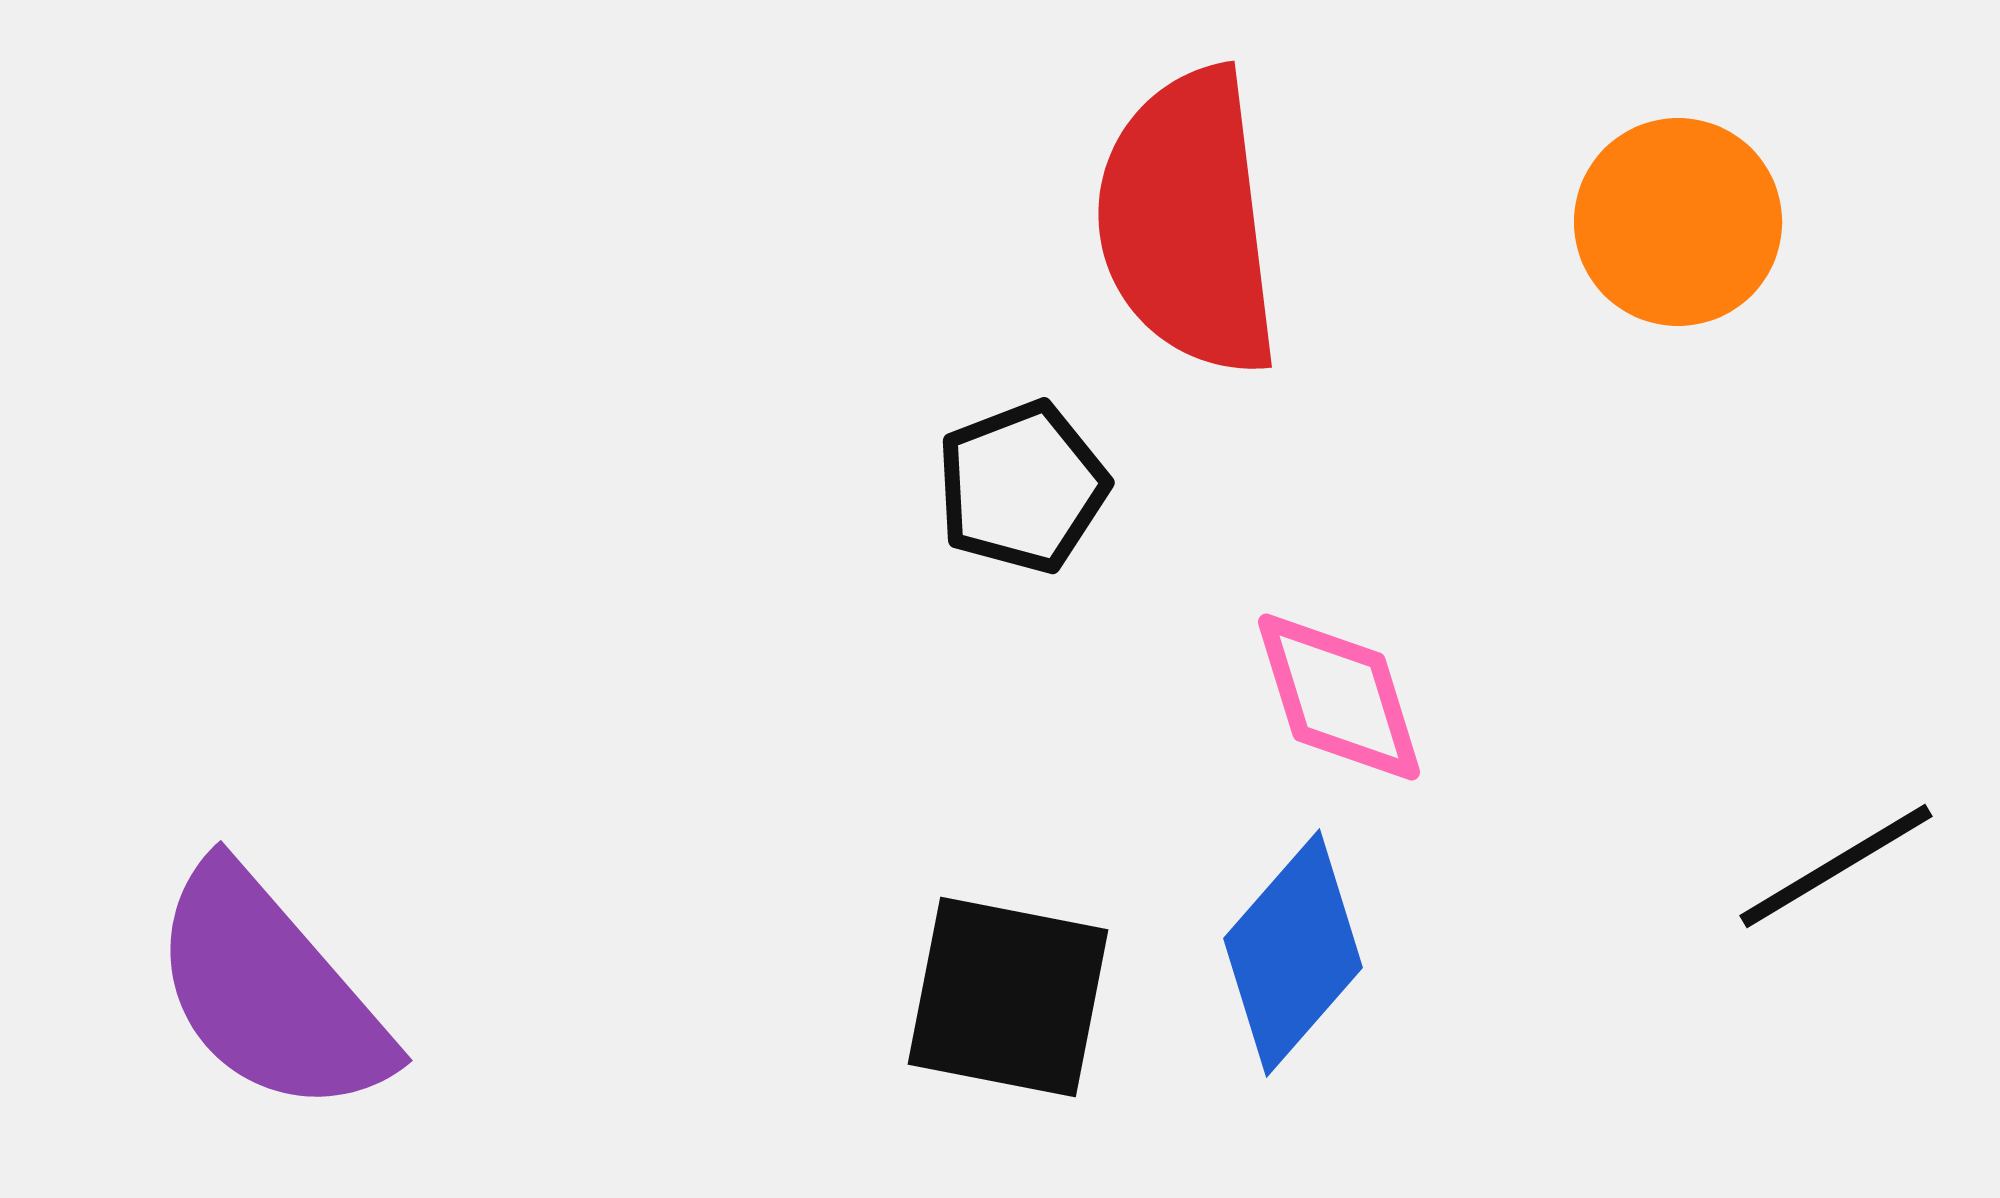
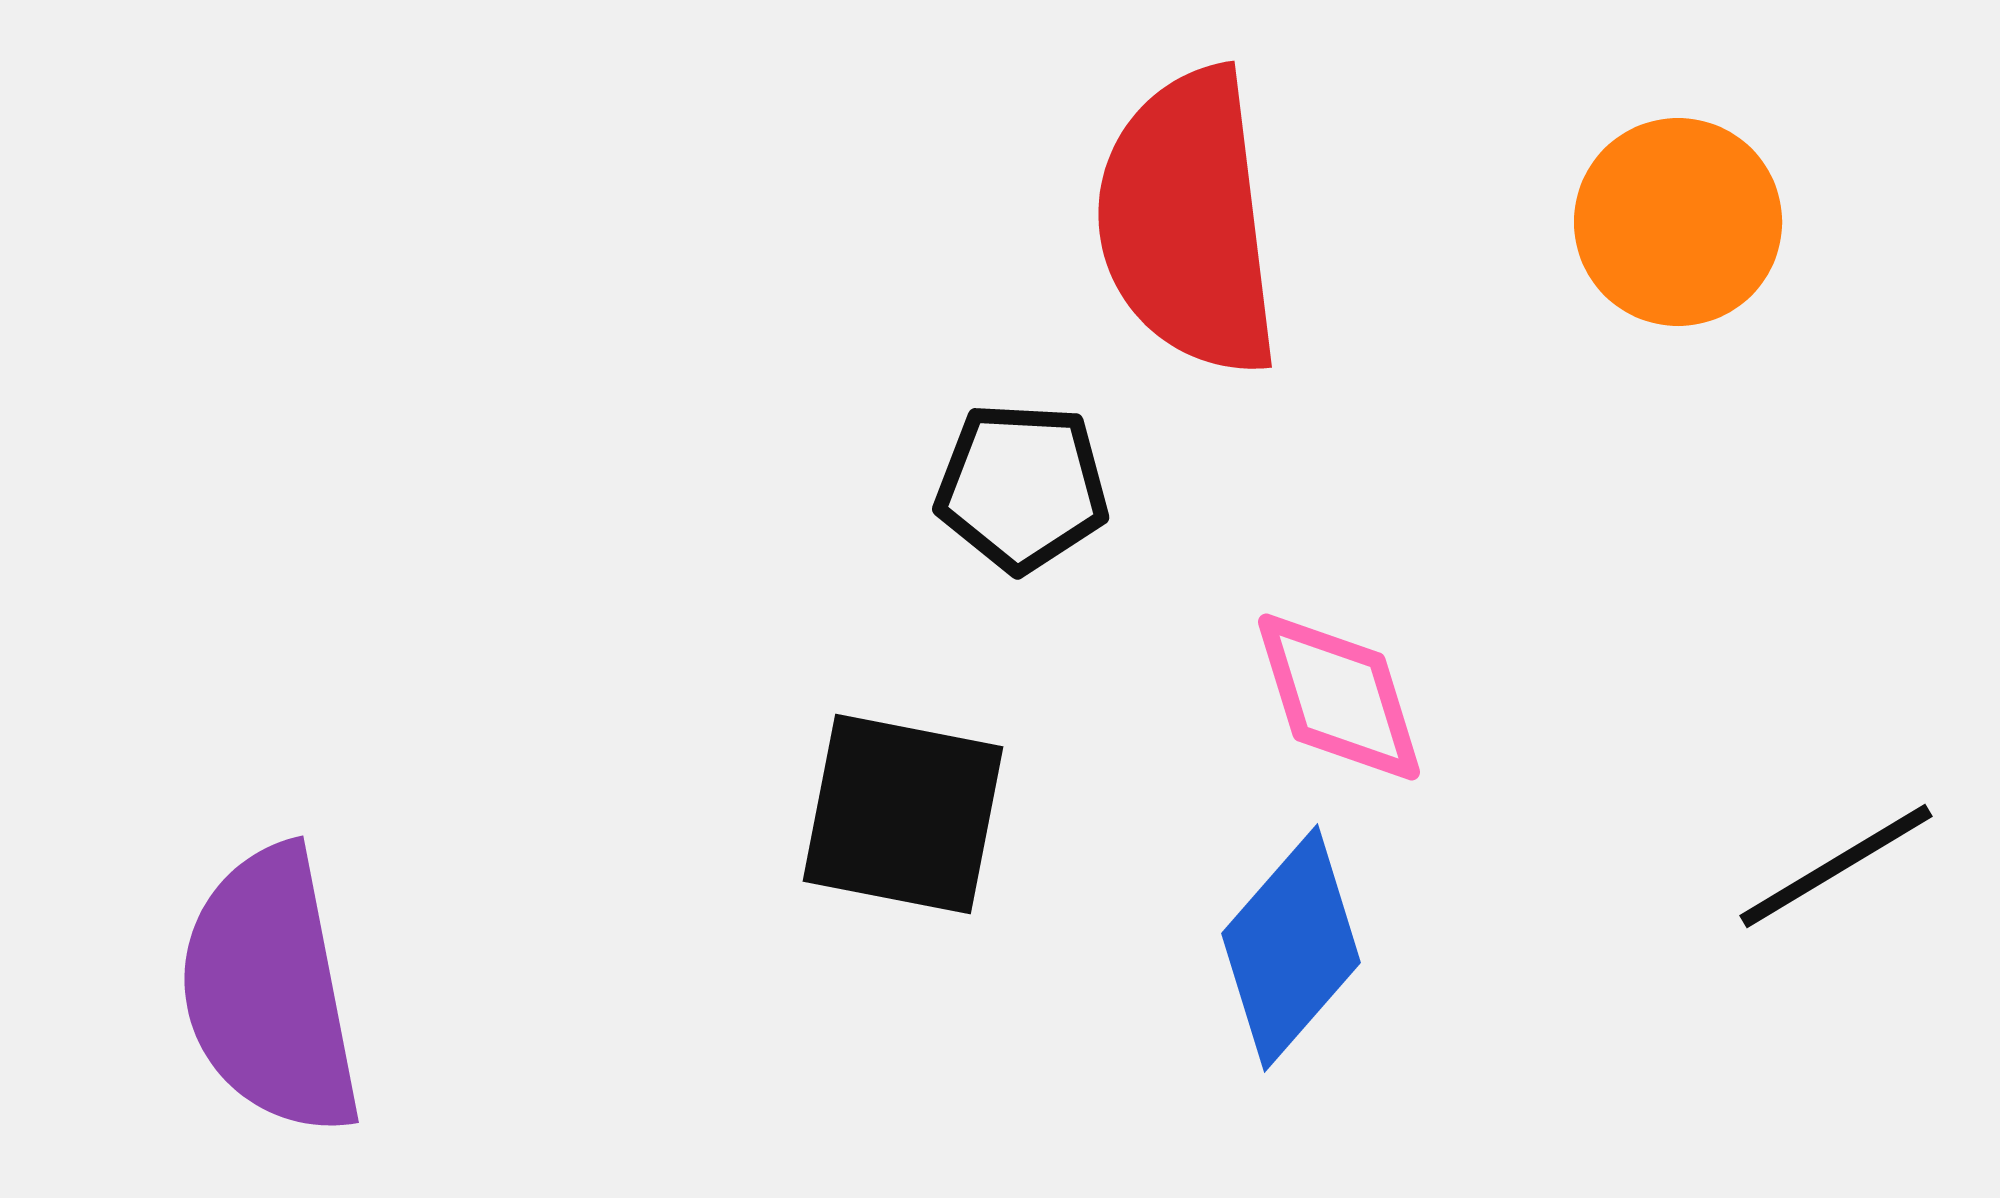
black pentagon: rotated 24 degrees clockwise
blue diamond: moved 2 px left, 5 px up
purple semicircle: rotated 30 degrees clockwise
black square: moved 105 px left, 183 px up
